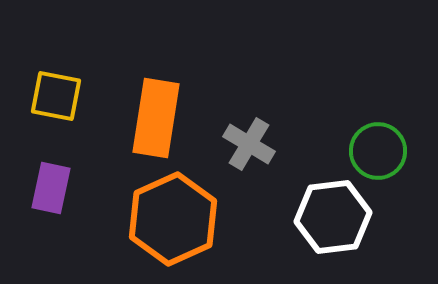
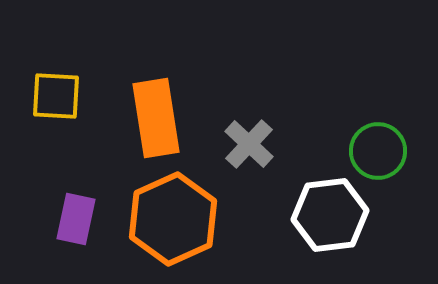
yellow square: rotated 8 degrees counterclockwise
orange rectangle: rotated 18 degrees counterclockwise
gray cross: rotated 12 degrees clockwise
purple rectangle: moved 25 px right, 31 px down
white hexagon: moved 3 px left, 2 px up
